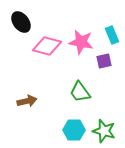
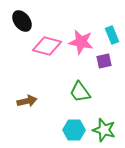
black ellipse: moved 1 px right, 1 px up
green star: moved 1 px up
